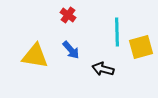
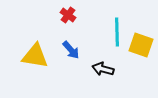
yellow square: moved 2 px up; rotated 35 degrees clockwise
